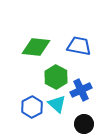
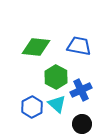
black circle: moved 2 px left
